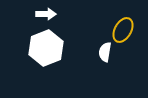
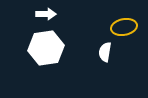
yellow ellipse: moved 1 px right, 3 px up; rotated 50 degrees clockwise
white hexagon: rotated 12 degrees clockwise
